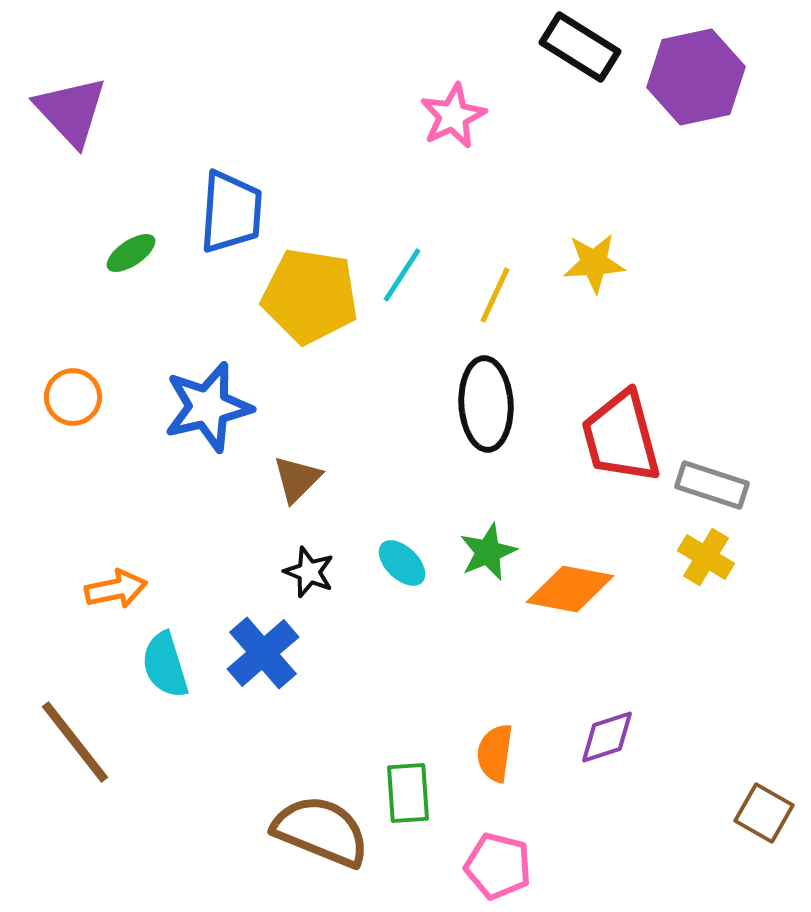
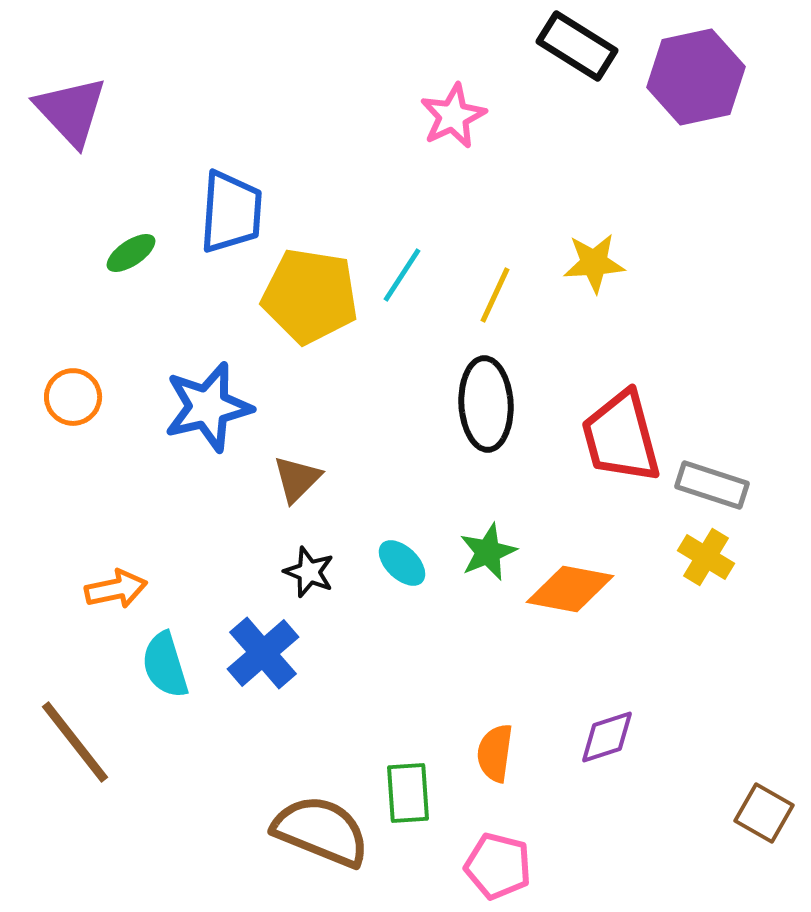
black rectangle: moved 3 px left, 1 px up
